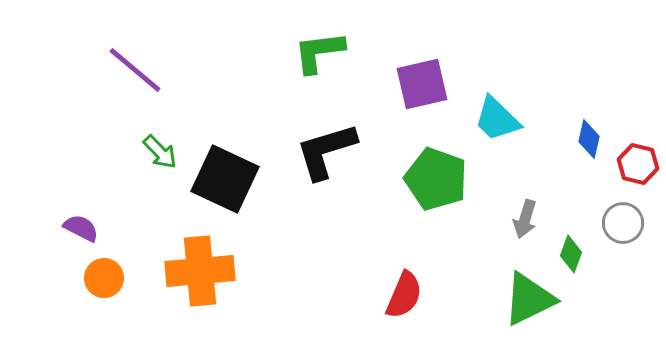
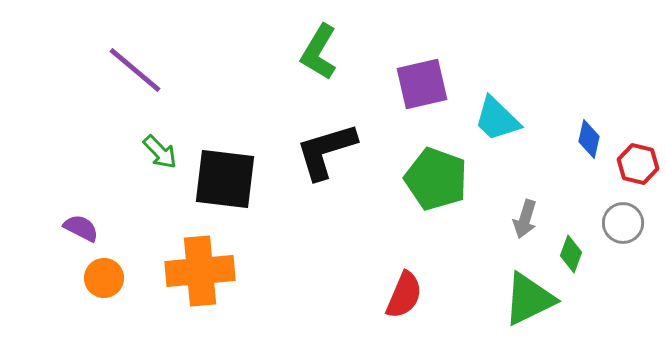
green L-shape: rotated 52 degrees counterclockwise
black square: rotated 18 degrees counterclockwise
